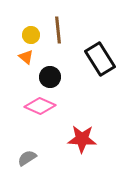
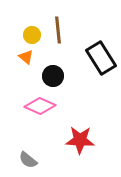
yellow circle: moved 1 px right
black rectangle: moved 1 px right, 1 px up
black circle: moved 3 px right, 1 px up
red star: moved 2 px left, 1 px down
gray semicircle: moved 1 px right, 2 px down; rotated 108 degrees counterclockwise
